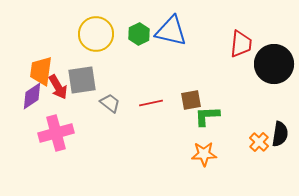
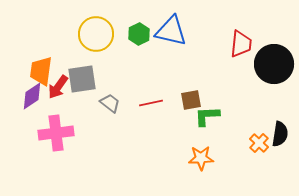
gray square: moved 1 px up
red arrow: rotated 65 degrees clockwise
pink cross: rotated 8 degrees clockwise
orange cross: moved 1 px down
orange star: moved 3 px left, 4 px down
